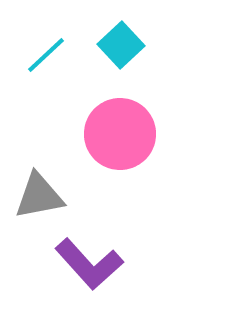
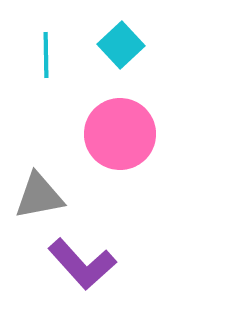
cyan line: rotated 48 degrees counterclockwise
purple L-shape: moved 7 px left
